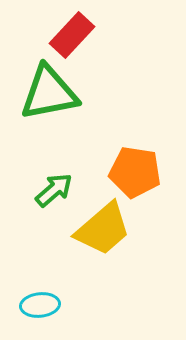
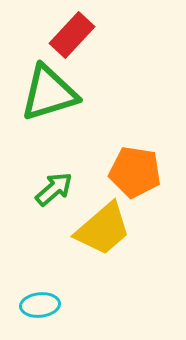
green triangle: rotated 6 degrees counterclockwise
green arrow: moved 1 px up
